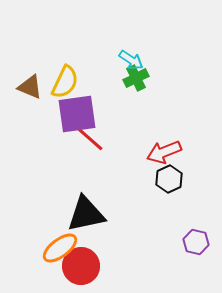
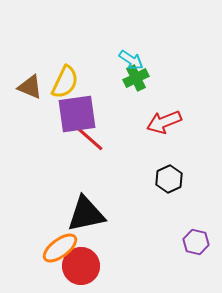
red arrow: moved 30 px up
